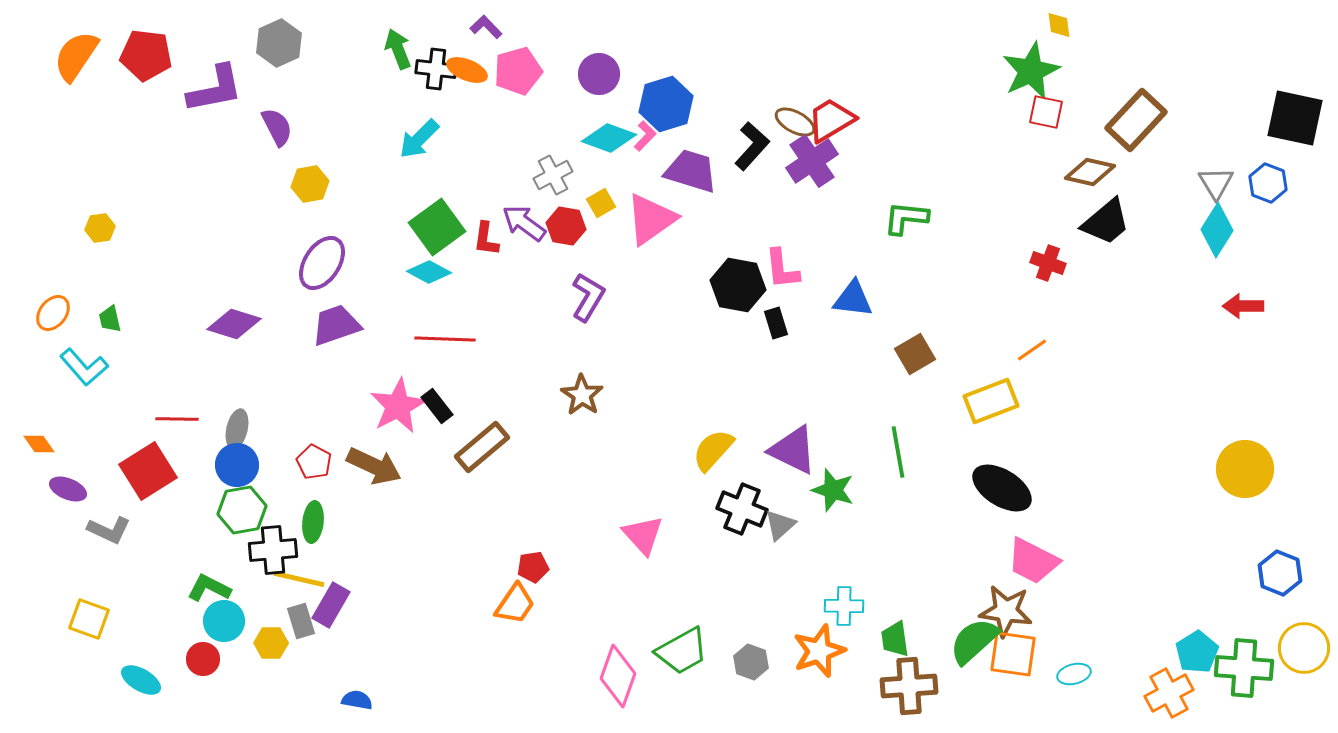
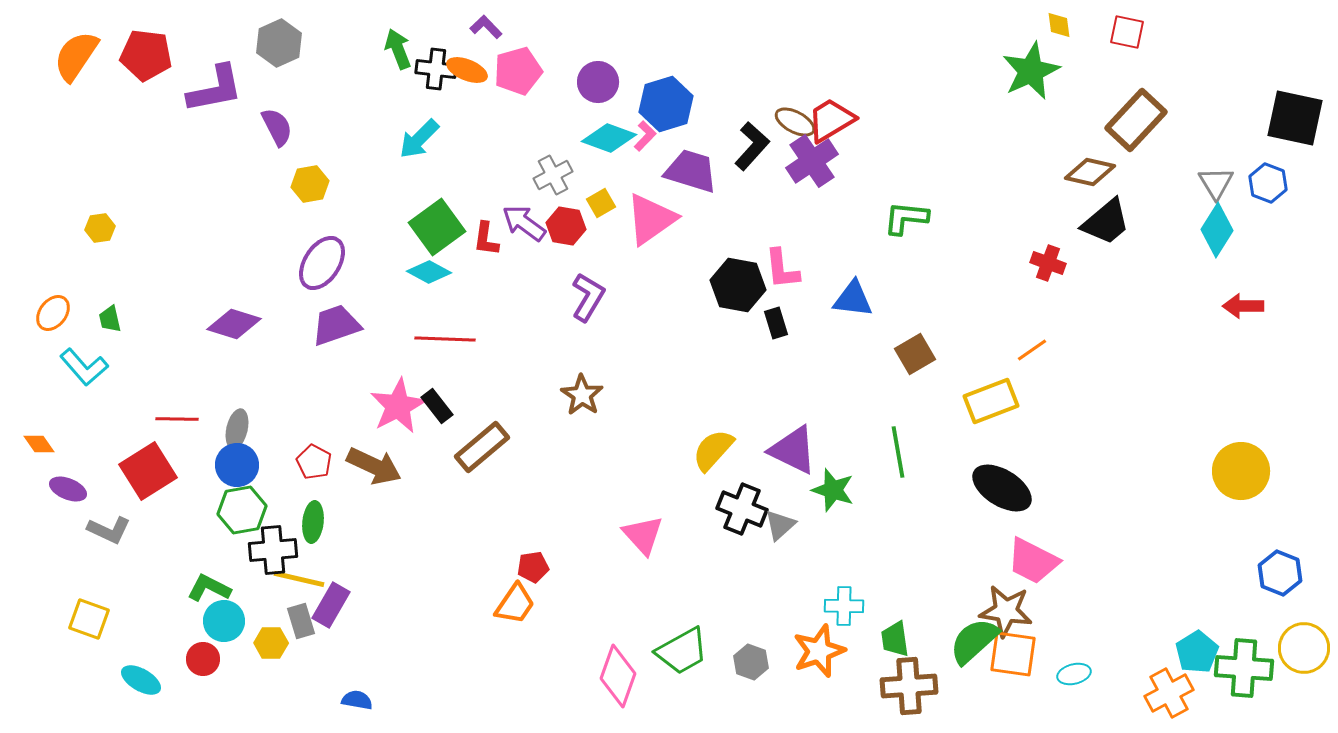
purple circle at (599, 74): moved 1 px left, 8 px down
red square at (1046, 112): moved 81 px right, 80 px up
yellow circle at (1245, 469): moved 4 px left, 2 px down
